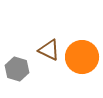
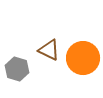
orange circle: moved 1 px right, 1 px down
